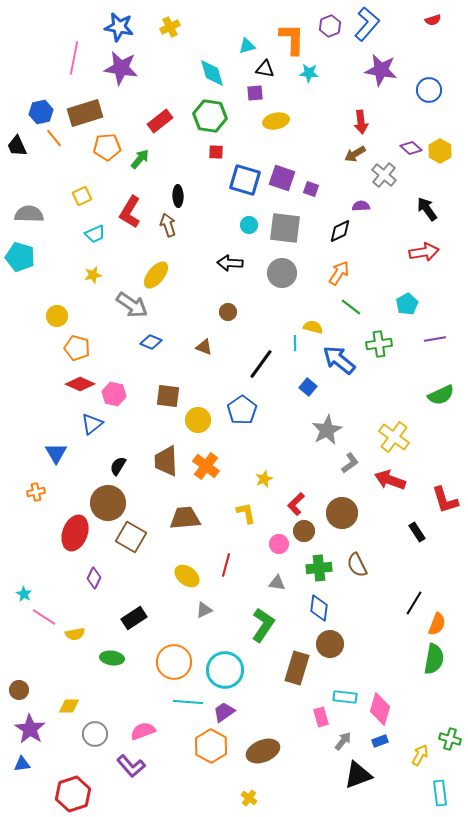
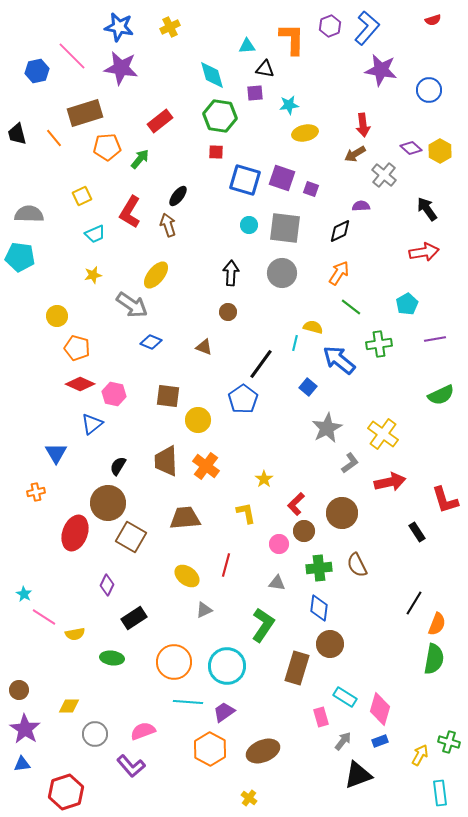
blue L-shape at (367, 24): moved 4 px down
cyan triangle at (247, 46): rotated 12 degrees clockwise
pink line at (74, 58): moved 2 px left, 2 px up; rotated 56 degrees counterclockwise
cyan diamond at (212, 73): moved 2 px down
cyan star at (309, 73): moved 20 px left, 32 px down; rotated 12 degrees counterclockwise
blue hexagon at (41, 112): moved 4 px left, 41 px up
green hexagon at (210, 116): moved 10 px right
yellow ellipse at (276, 121): moved 29 px right, 12 px down
red arrow at (361, 122): moved 2 px right, 3 px down
black trapezoid at (17, 146): moved 12 px up; rotated 10 degrees clockwise
black ellipse at (178, 196): rotated 40 degrees clockwise
cyan pentagon at (20, 257): rotated 8 degrees counterclockwise
black arrow at (230, 263): moved 1 px right, 10 px down; rotated 90 degrees clockwise
cyan line at (295, 343): rotated 14 degrees clockwise
blue pentagon at (242, 410): moved 1 px right, 11 px up
gray star at (327, 430): moved 2 px up
yellow cross at (394, 437): moved 11 px left, 3 px up
yellow star at (264, 479): rotated 12 degrees counterclockwise
red arrow at (390, 480): moved 2 px down; rotated 148 degrees clockwise
purple diamond at (94, 578): moved 13 px right, 7 px down
cyan circle at (225, 670): moved 2 px right, 4 px up
cyan rectangle at (345, 697): rotated 25 degrees clockwise
purple star at (30, 729): moved 5 px left
green cross at (450, 739): moved 1 px left, 3 px down
orange hexagon at (211, 746): moved 1 px left, 3 px down
red hexagon at (73, 794): moved 7 px left, 2 px up
